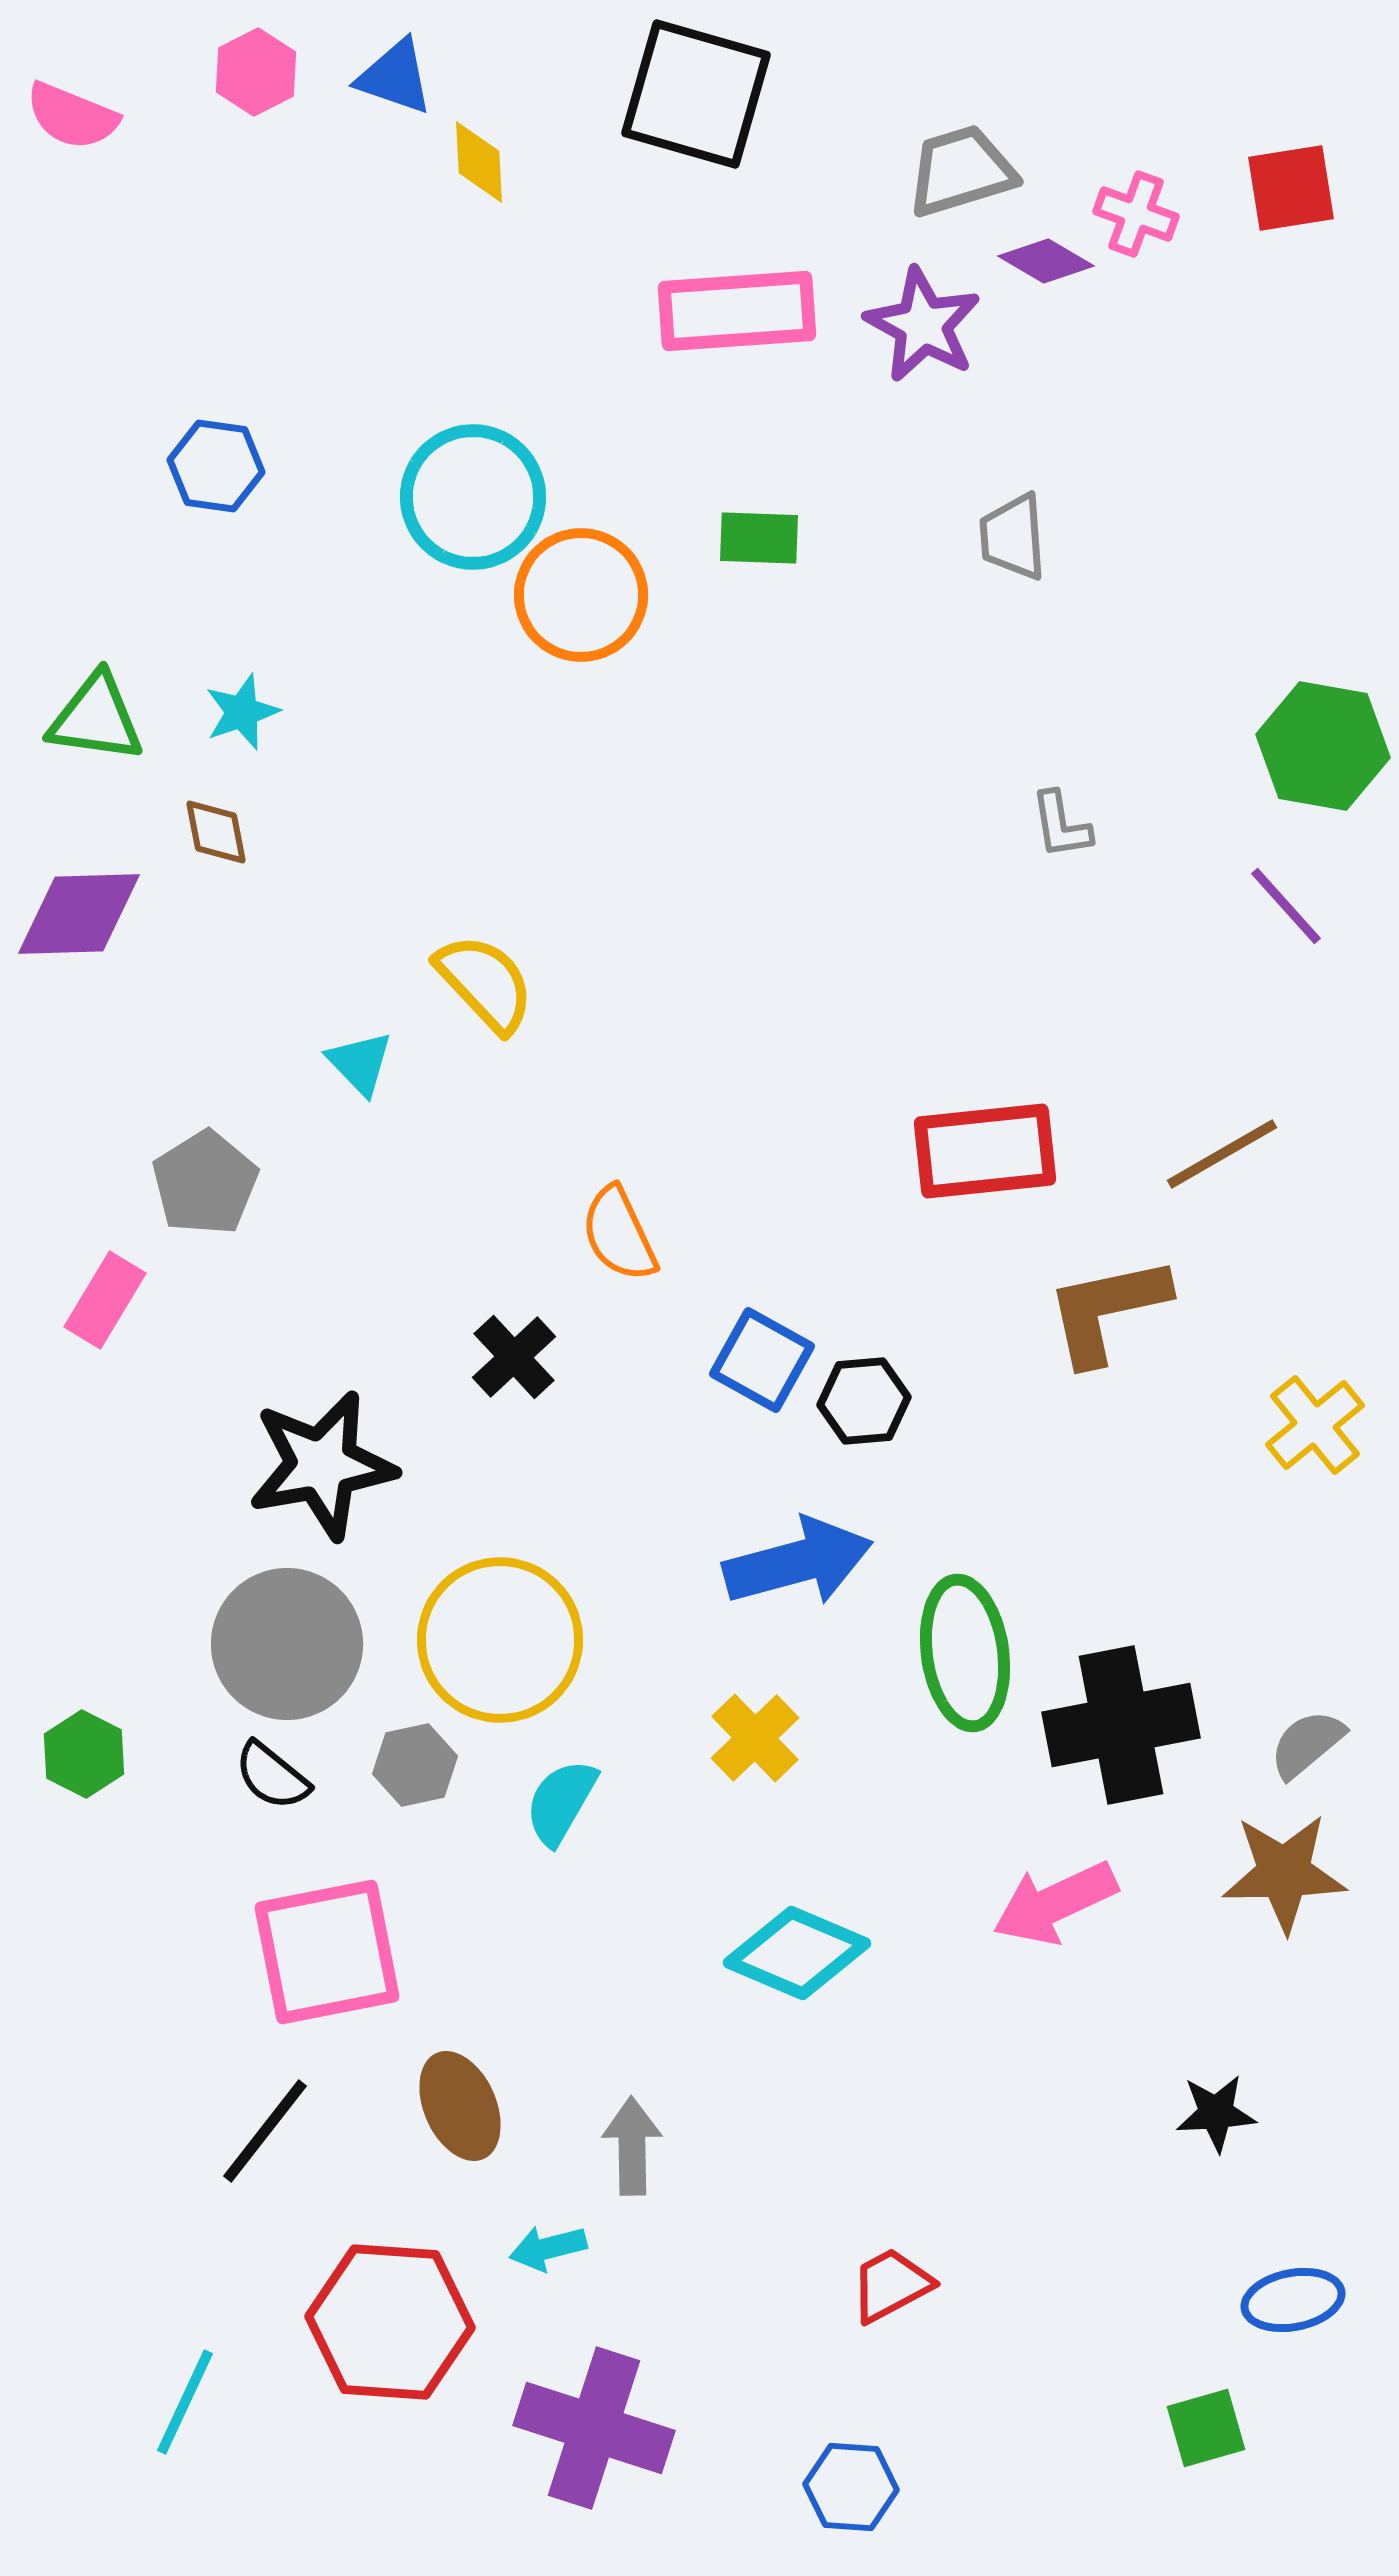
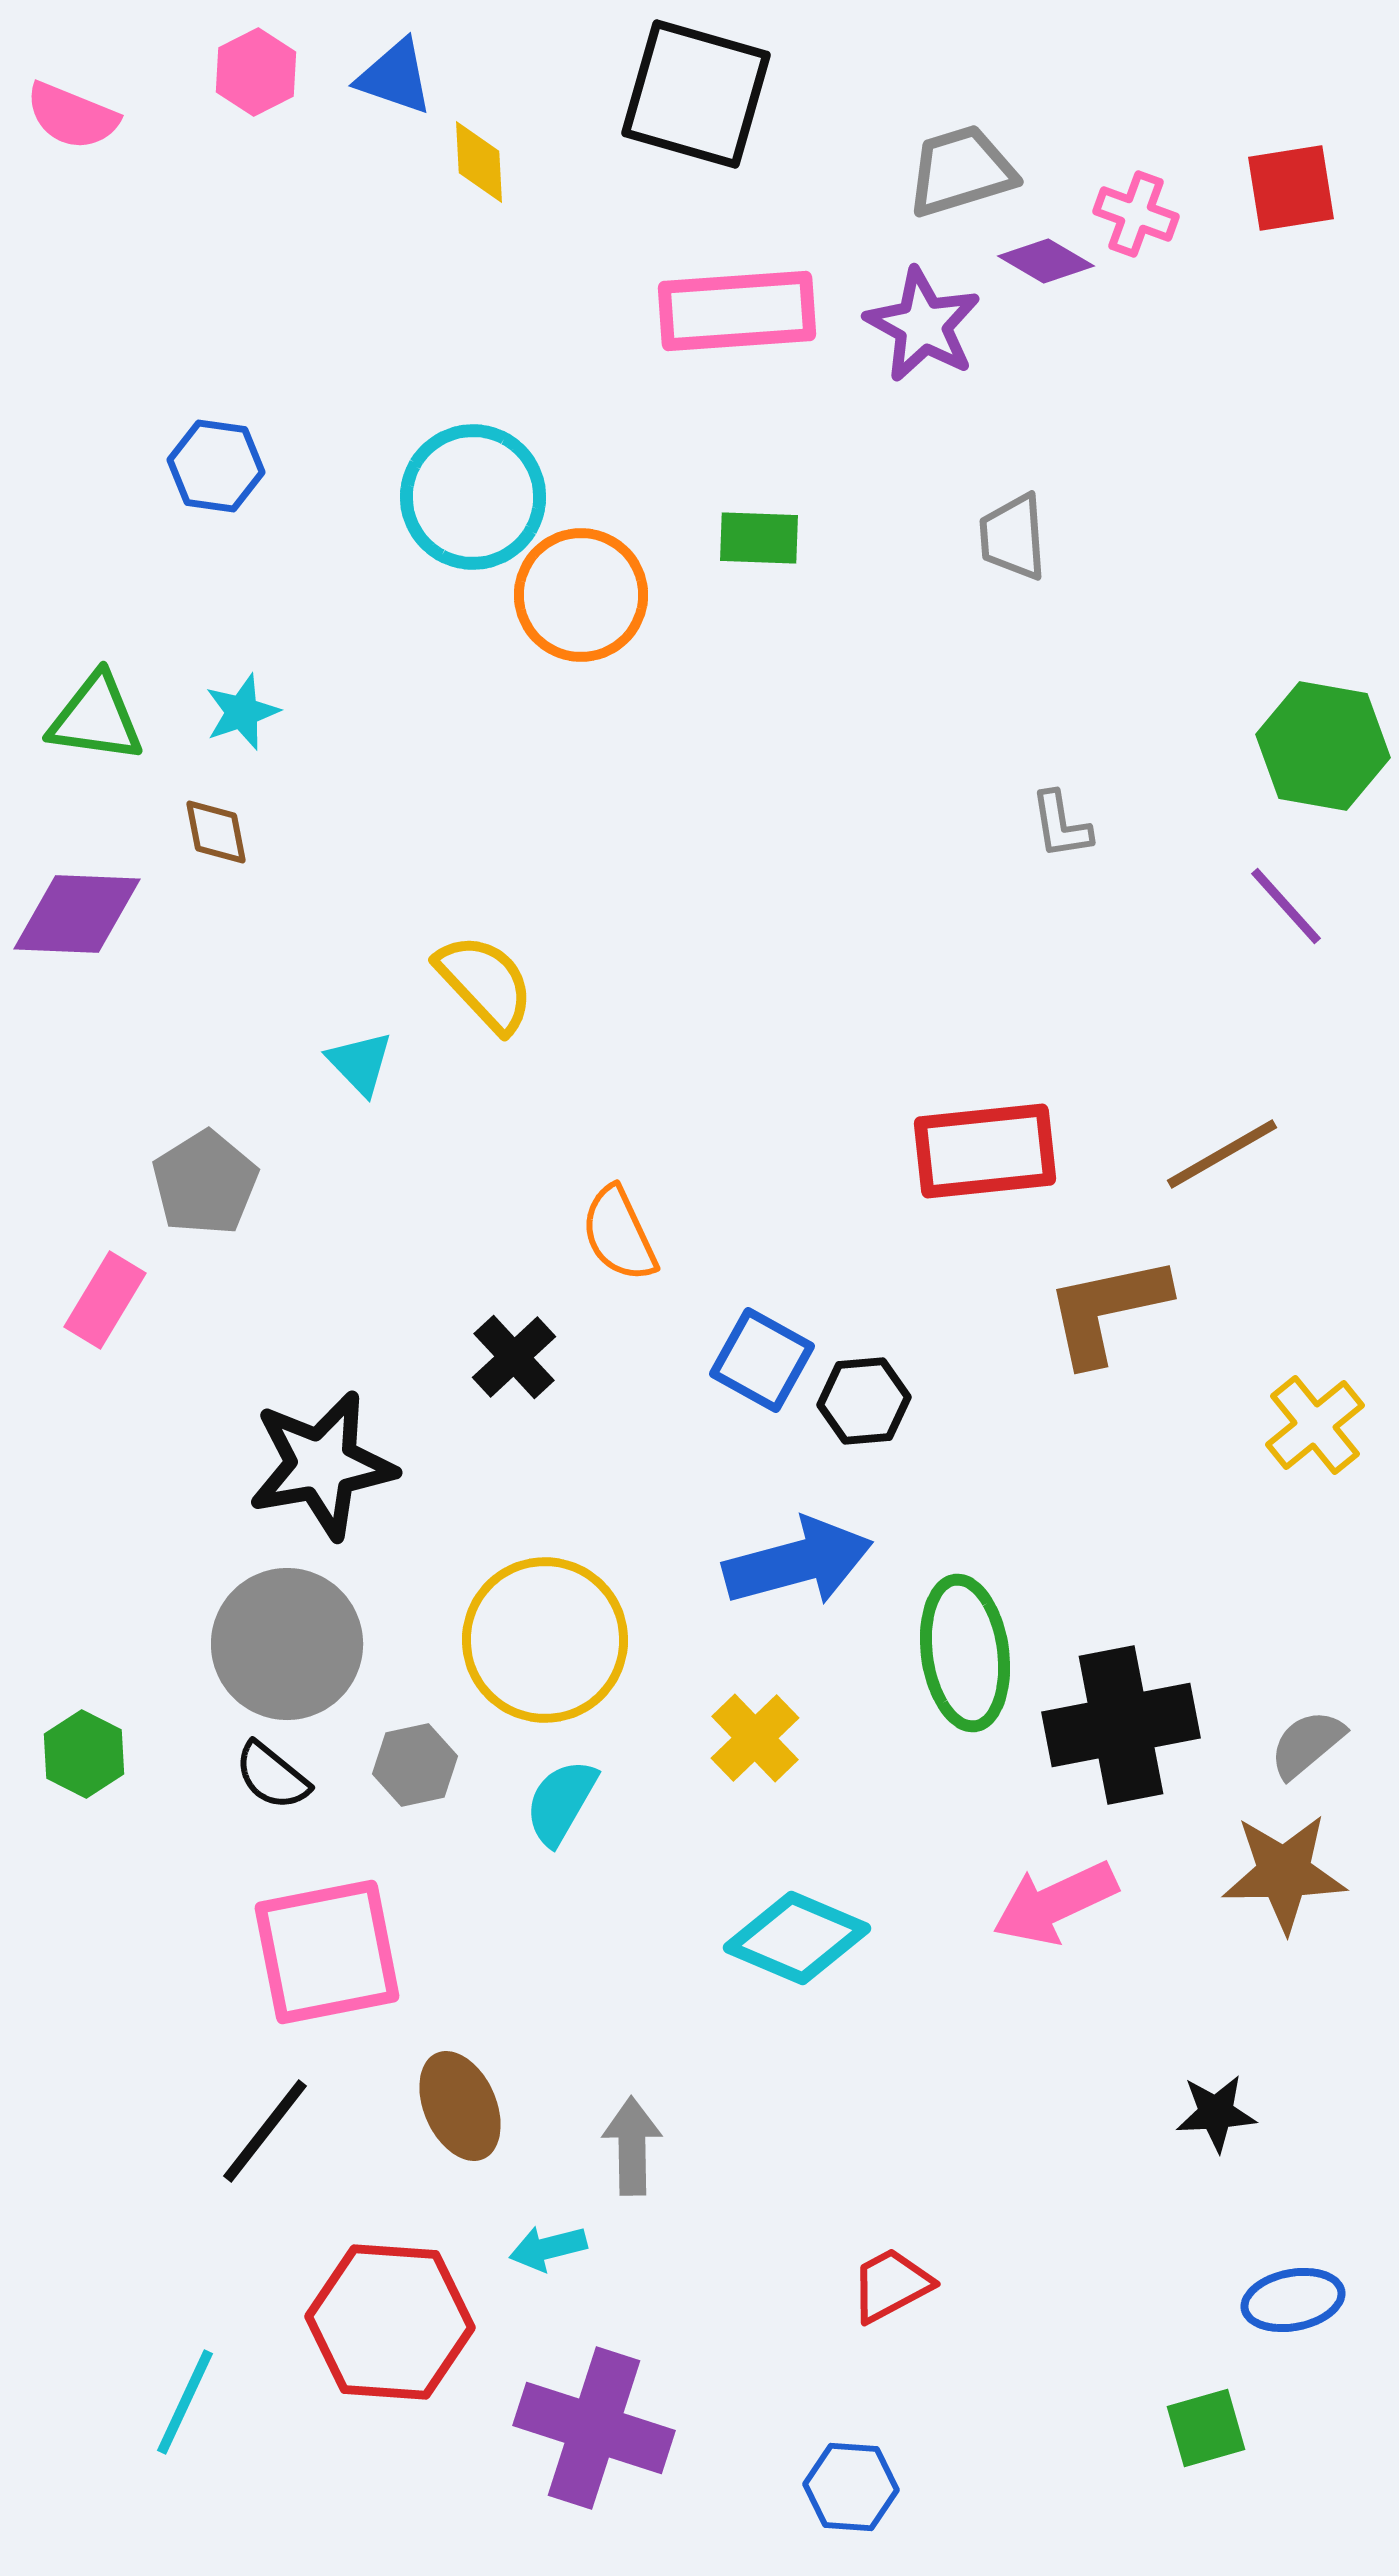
purple diamond at (79, 914): moved 2 px left; rotated 4 degrees clockwise
yellow circle at (500, 1640): moved 45 px right
cyan diamond at (797, 1953): moved 15 px up
